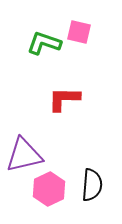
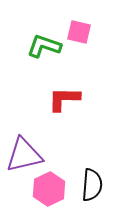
green L-shape: moved 3 px down
